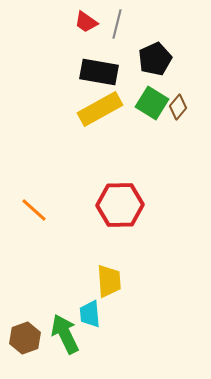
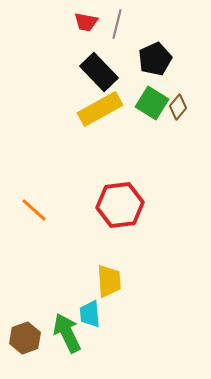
red trapezoid: rotated 25 degrees counterclockwise
black rectangle: rotated 36 degrees clockwise
red hexagon: rotated 6 degrees counterclockwise
green arrow: moved 2 px right, 1 px up
